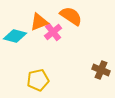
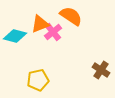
orange triangle: moved 1 px right, 2 px down
brown cross: rotated 12 degrees clockwise
